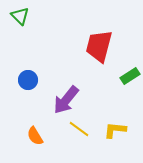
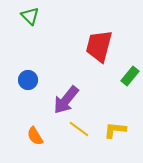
green triangle: moved 10 px right
green rectangle: rotated 18 degrees counterclockwise
